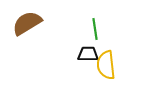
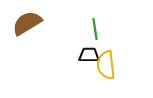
black trapezoid: moved 1 px right, 1 px down
